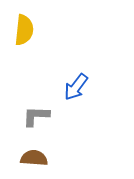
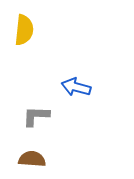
blue arrow: rotated 68 degrees clockwise
brown semicircle: moved 2 px left, 1 px down
